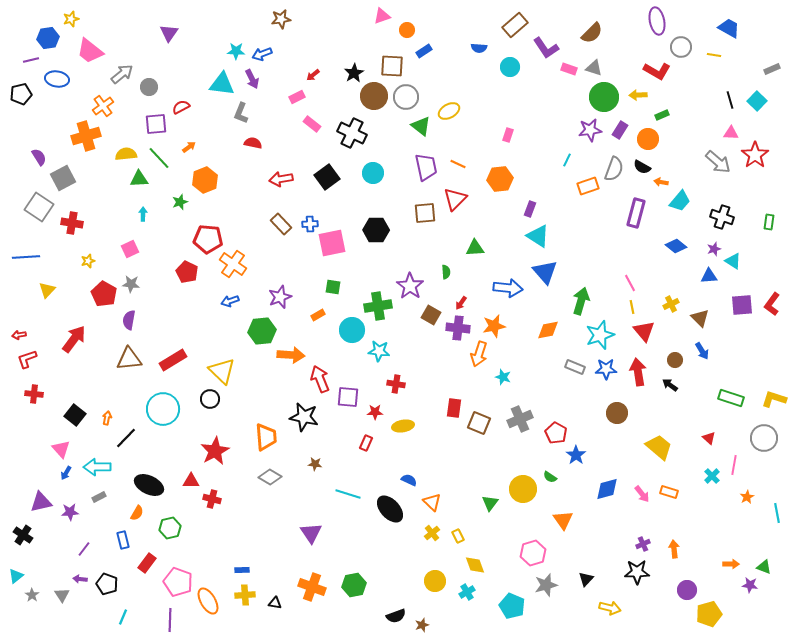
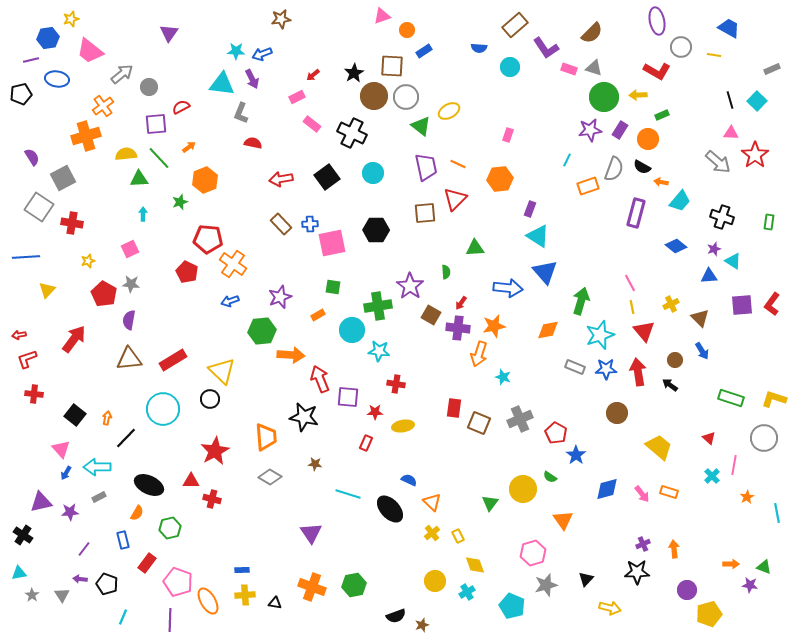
purple semicircle at (39, 157): moved 7 px left
cyan triangle at (16, 576): moved 3 px right, 3 px up; rotated 28 degrees clockwise
